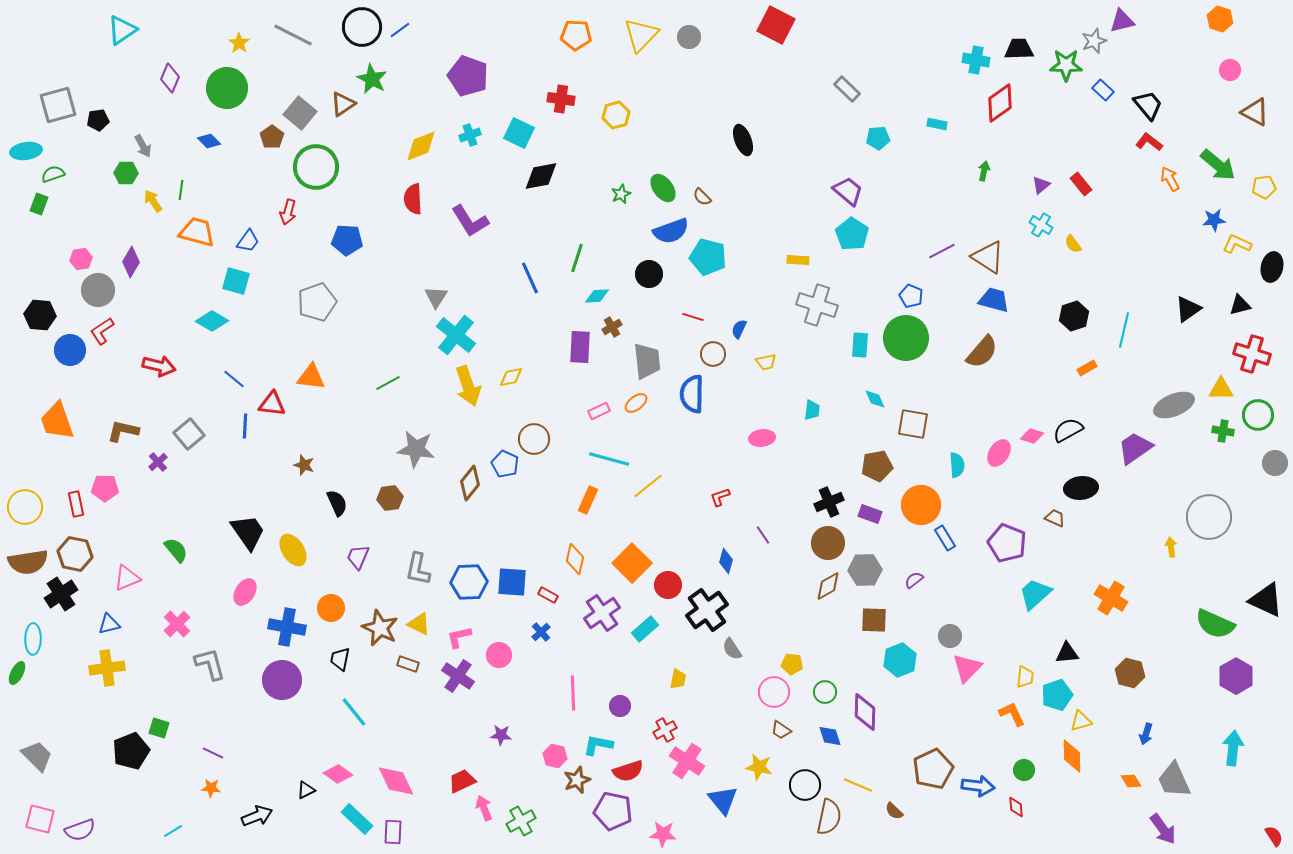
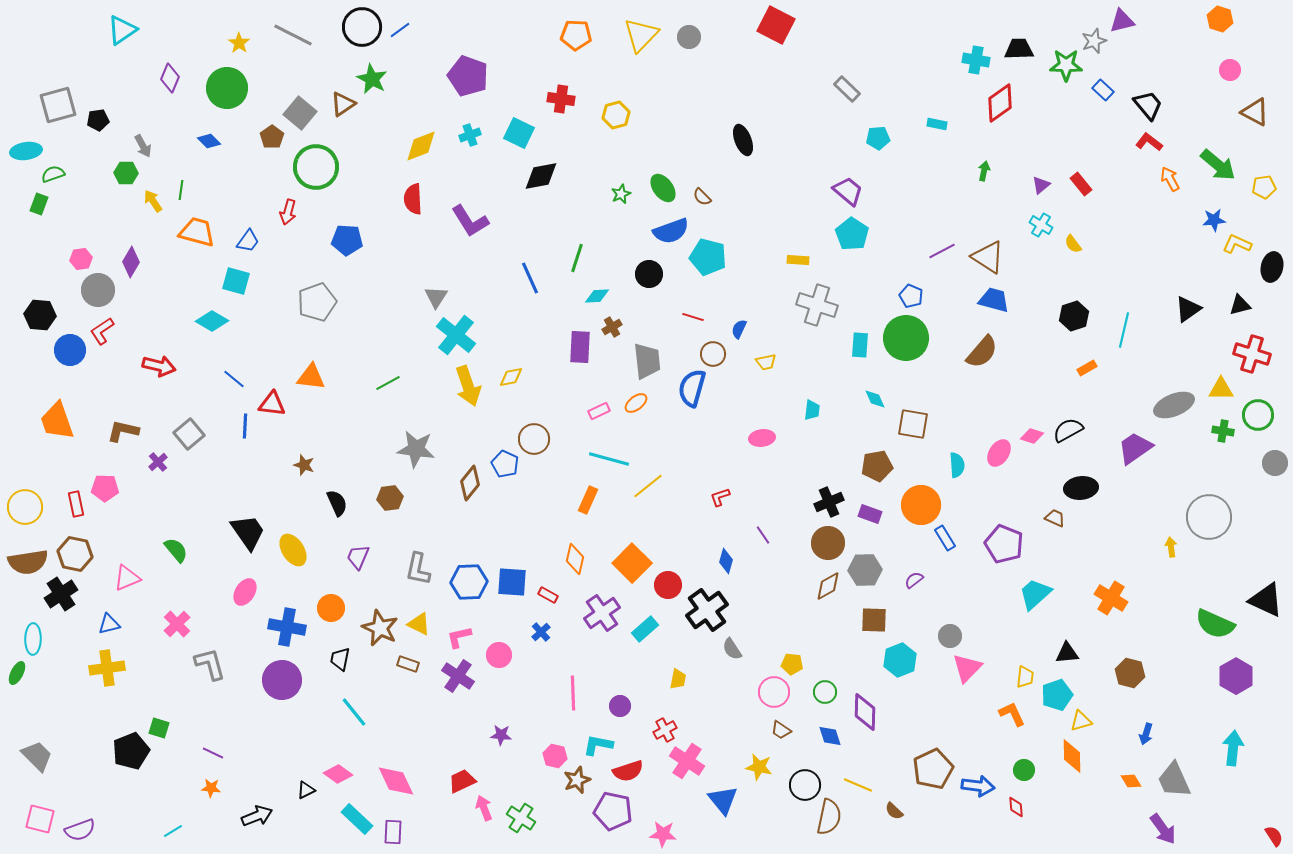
blue semicircle at (692, 394): moved 6 px up; rotated 15 degrees clockwise
purple pentagon at (1007, 543): moved 3 px left, 1 px down
green cross at (521, 821): moved 3 px up; rotated 28 degrees counterclockwise
